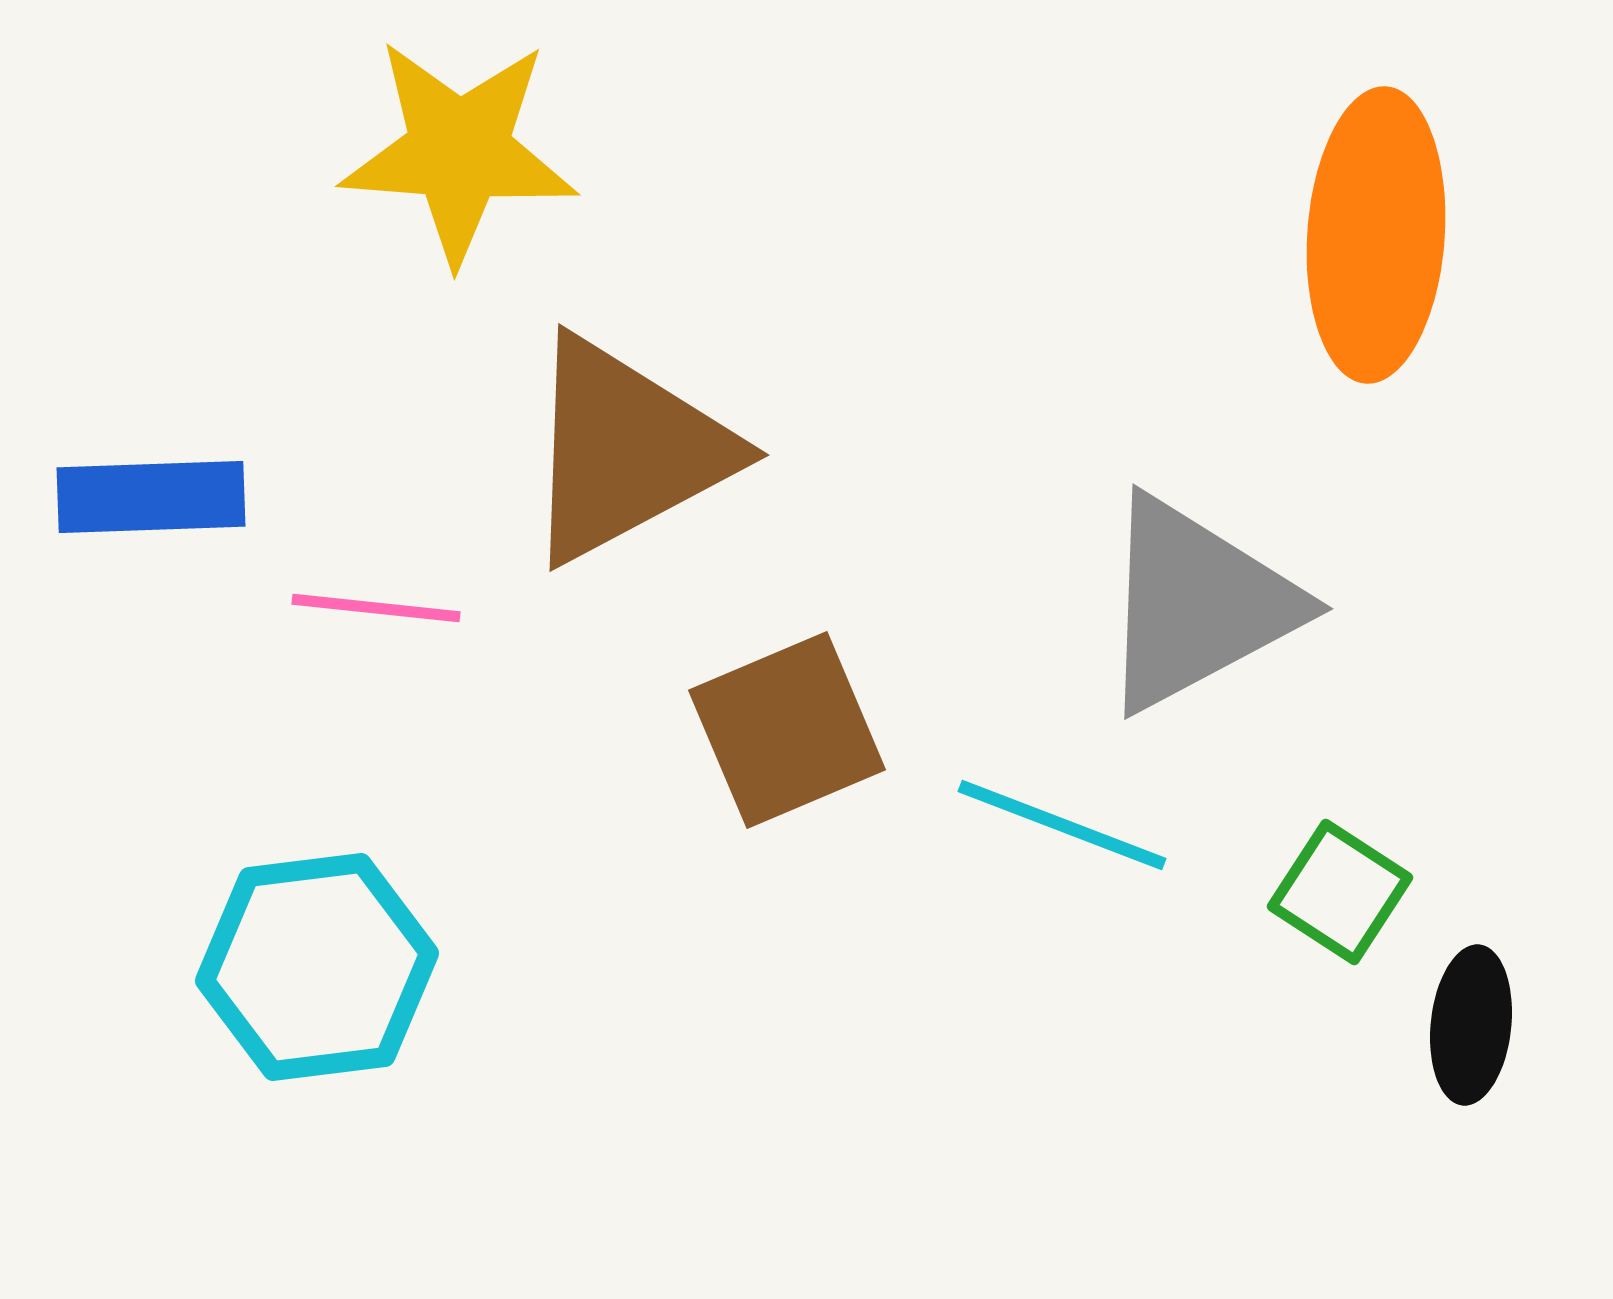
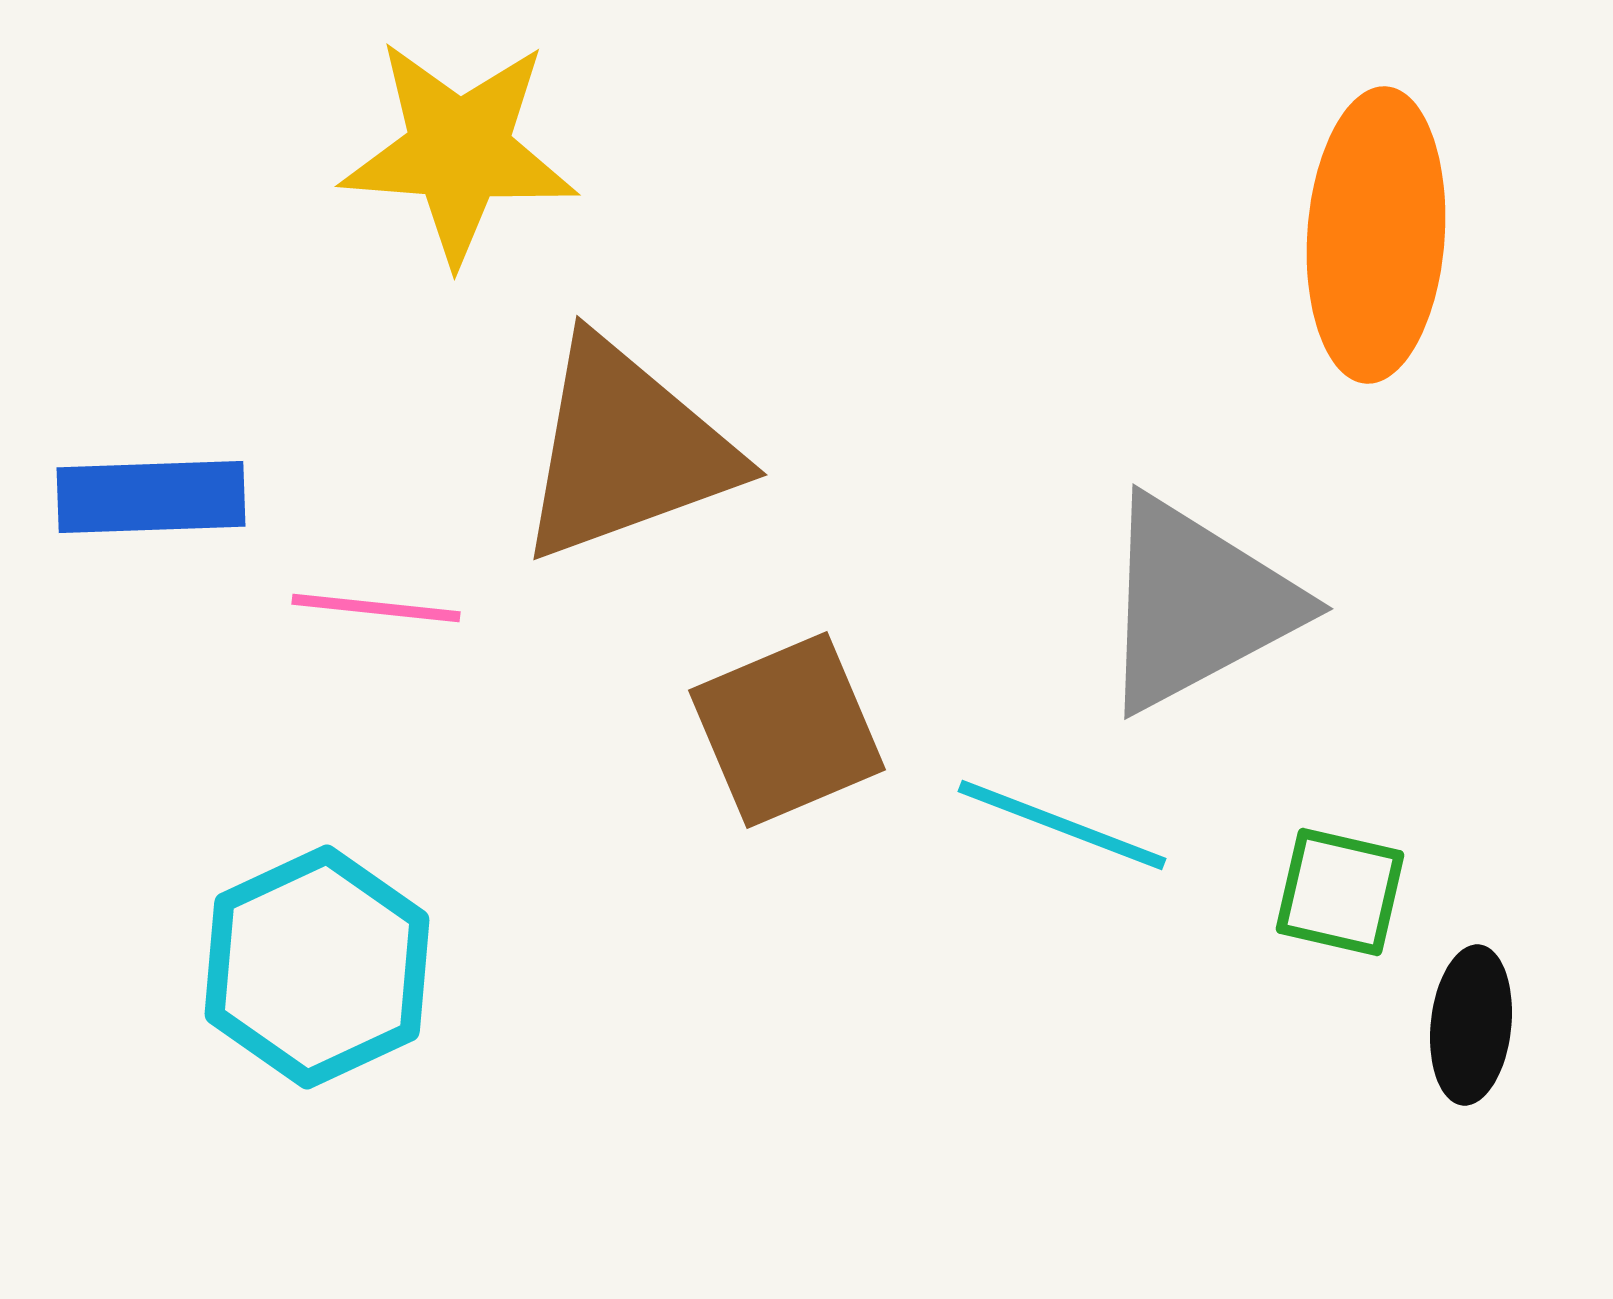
brown triangle: rotated 8 degrees clockwise
green square: rotated 20 degrees counterclockwise
cyan hexagon: rotated 18 degrees counterclockwise
